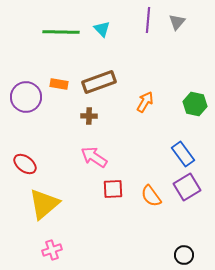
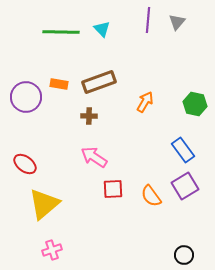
blue rectangle: moved 4 px up
purple square: moved 2 px left, 1 px up
